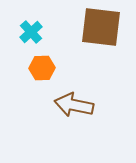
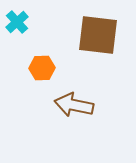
brown square: moved 3 px left, 8 px down
cyan cross: moved 14 px left, 10 px up
